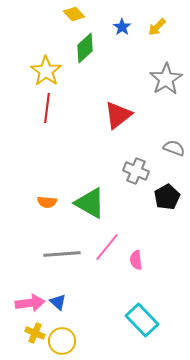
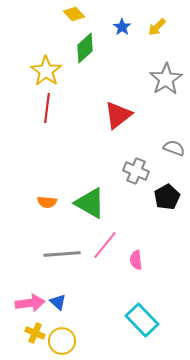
pink line: moved 2 px left, 2 px up
